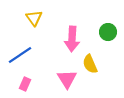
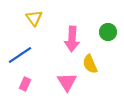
pink triangle: moved 3 px down
